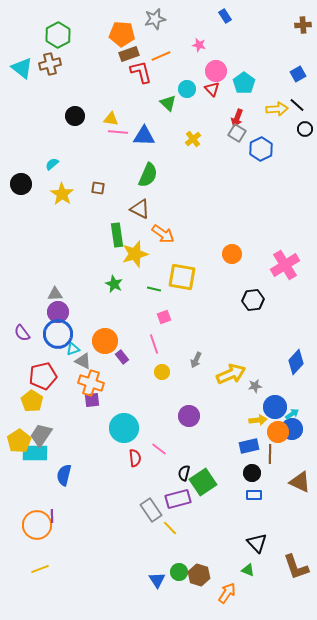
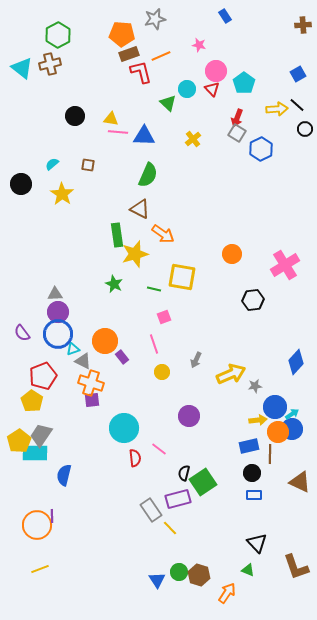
brown square at (98, 188): moved 10 px left, 23 px up
red pentagon at (43, 376): rotated 8 degrees counterclockwise
